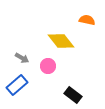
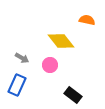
pink circle: moved 2 px right, 1 px up
blue rectangle: rotated 25 degrees counterclockwise
